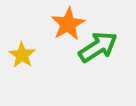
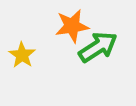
orange star: moved 4 px right, 2 px down; rotated 20 degrees clockwise
